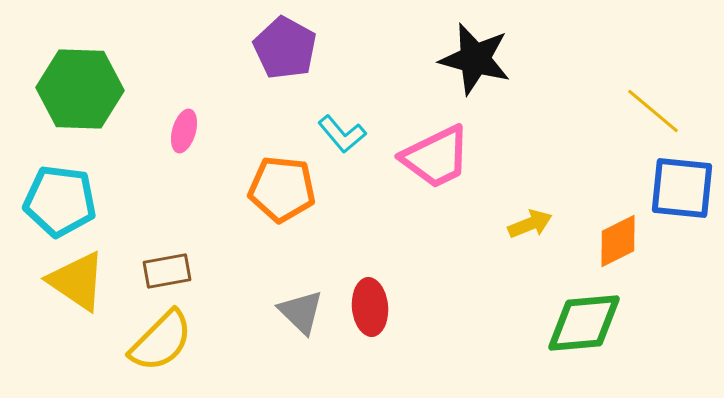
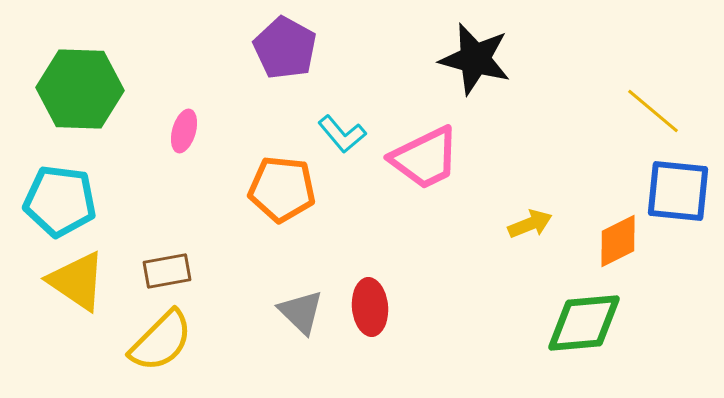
pink trapezoid: moved 11 px left, 1 px down
blue square: moved 4 px left, 3 px down
